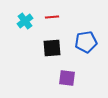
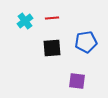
red line: moved 1 px down
purple square: moved 10 px right, 3 px down
